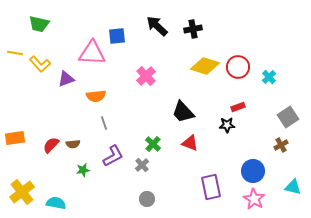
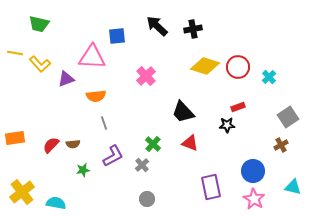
pink triangle: moved 4 px down
